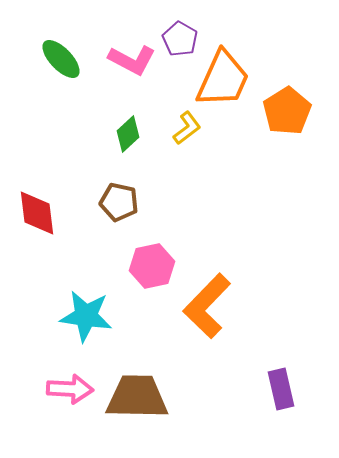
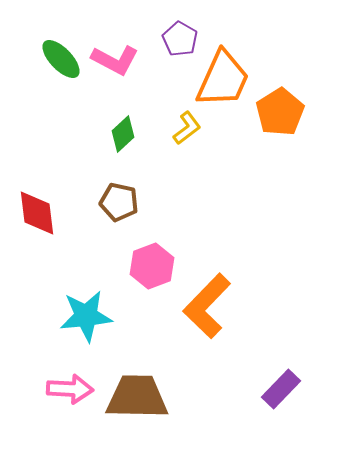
pink L-shape: moved 17 px left
orange pentagon: moved 7 px left, 1 px down
green diamond: moved 5 px left
pink hexagon: rotated 9 degrees counterclockwise
cyan star: rotated 14 degrees counterclockwise
purple rectangle: rotated 57 degrees clockwise
